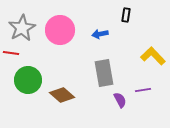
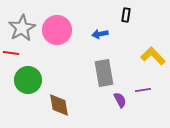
pink circle: moved 3 px left
brown diamond: moved 3 px left, 10 px down; rotated 40 degrees clockwise
